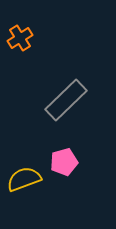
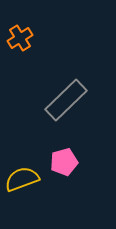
yellow semicircle: moved 2 px left
